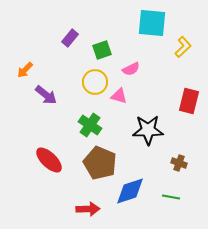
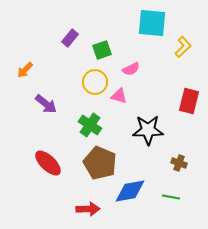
purple arrow: moved 9 px down
red ellipse: moved 1 px left, 3 px down
blue diamond: rotated 8 degrees clockwise
